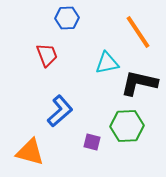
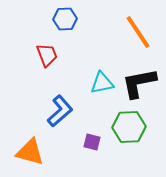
blue hexagon: moved 2 px left, 1 px down
cyan triangle: moved 5 px left, 20 px down
black L-shape: rotated 24 degrees counterclockwise
green hexagon: moved 2 px right, 1 px down
